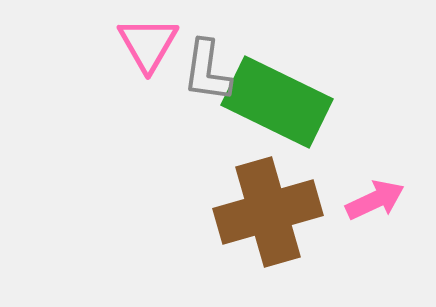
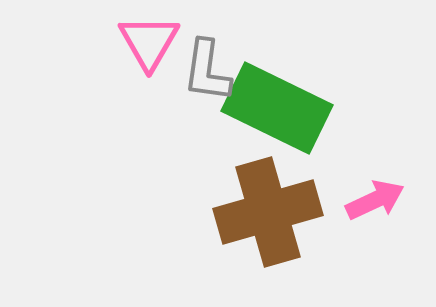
pink triangle: moved 1 px right, 2 px up
green rectangle: moved 6 px down
